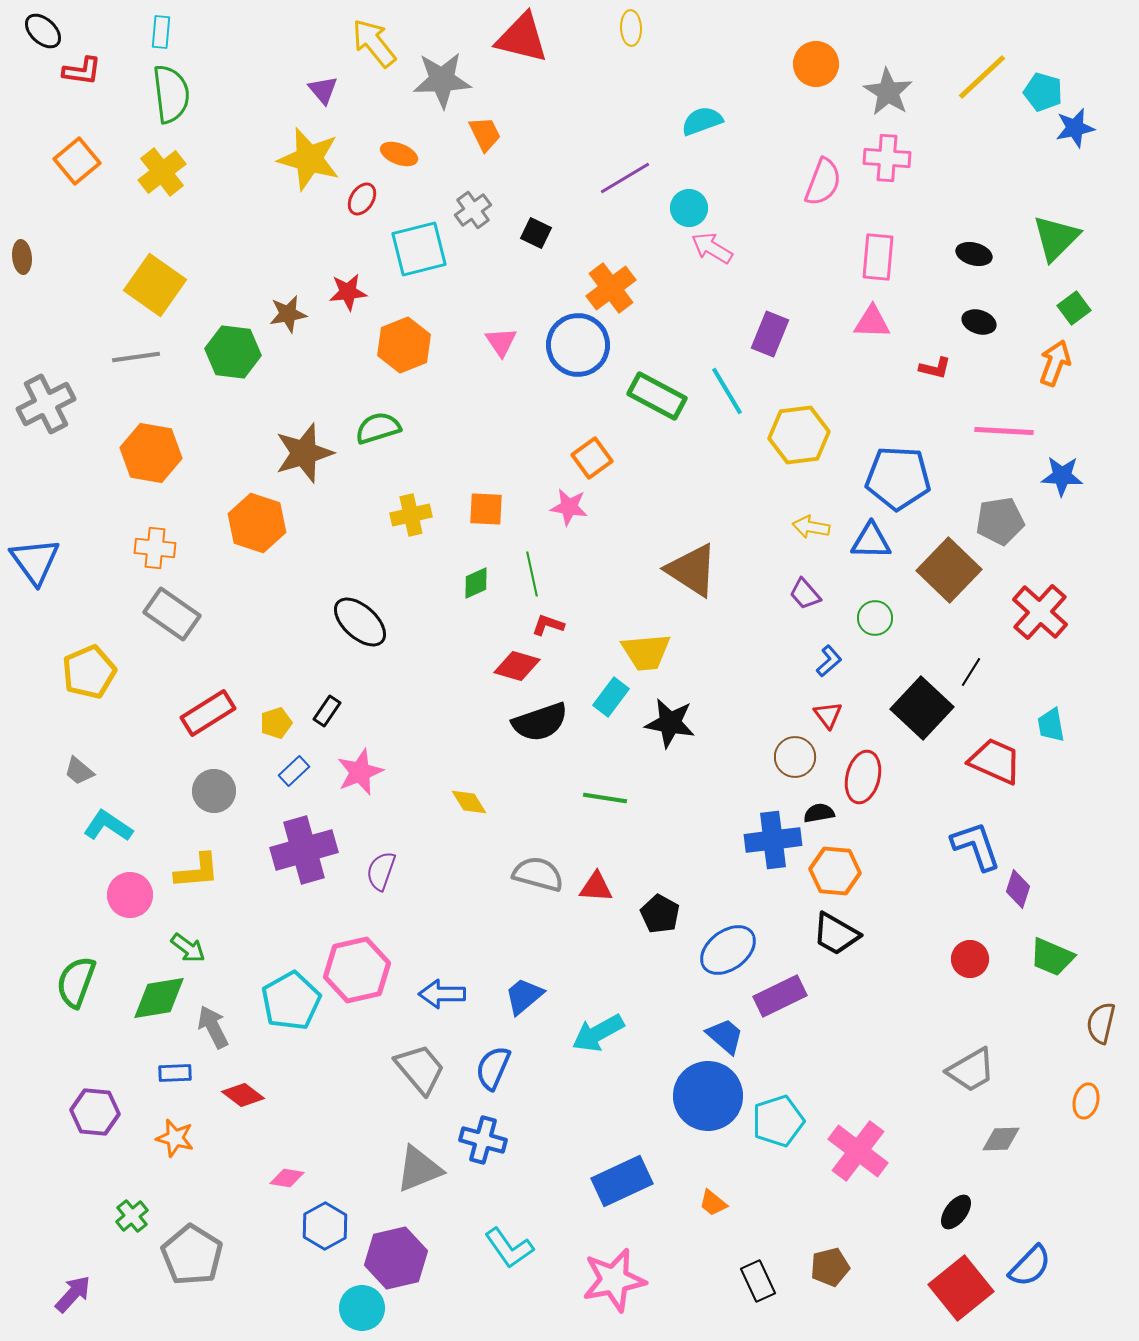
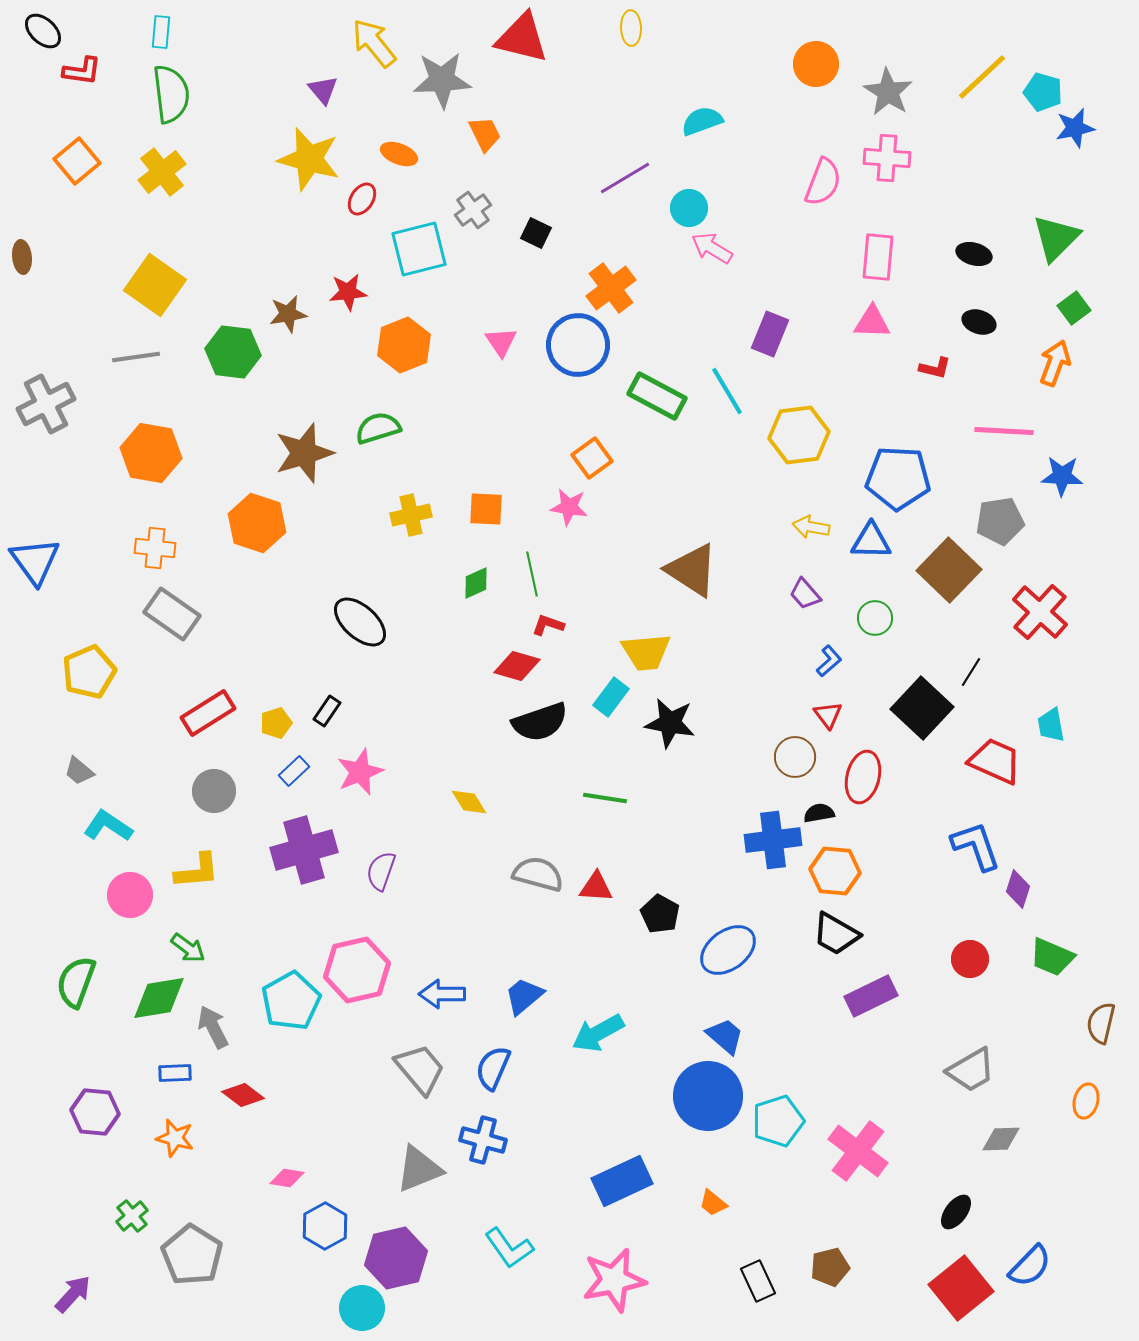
purple rectangle at (780, 996): moved 91 px right
